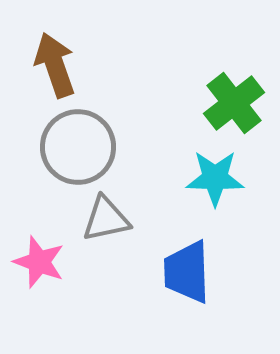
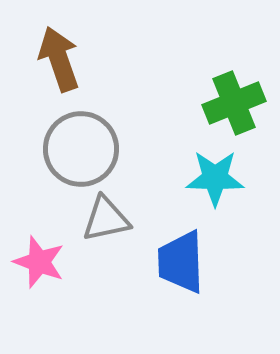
brown arrow: moved 4 px right, 6 px up
green cross: rotated 16 degrees clockwise
gray circle: moved 3 px right, 2 px down
blue trapezoid: moved 6 px left, 10 px up
